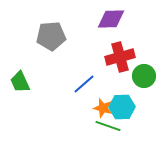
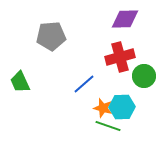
purple diamond: moved 14 px right
